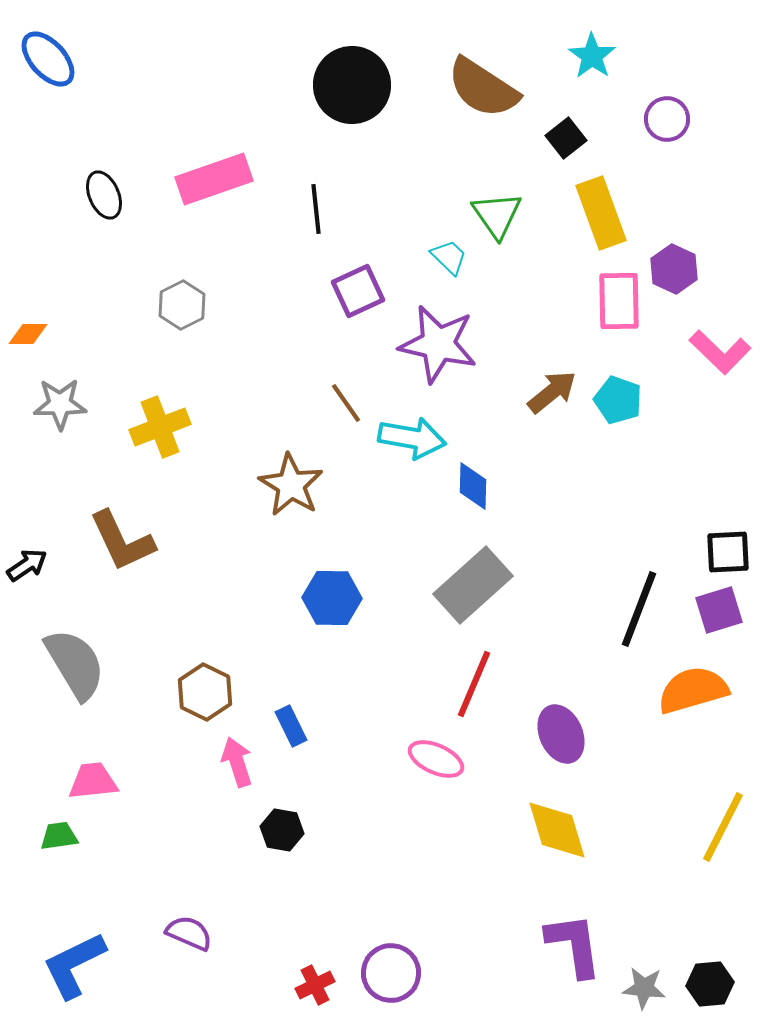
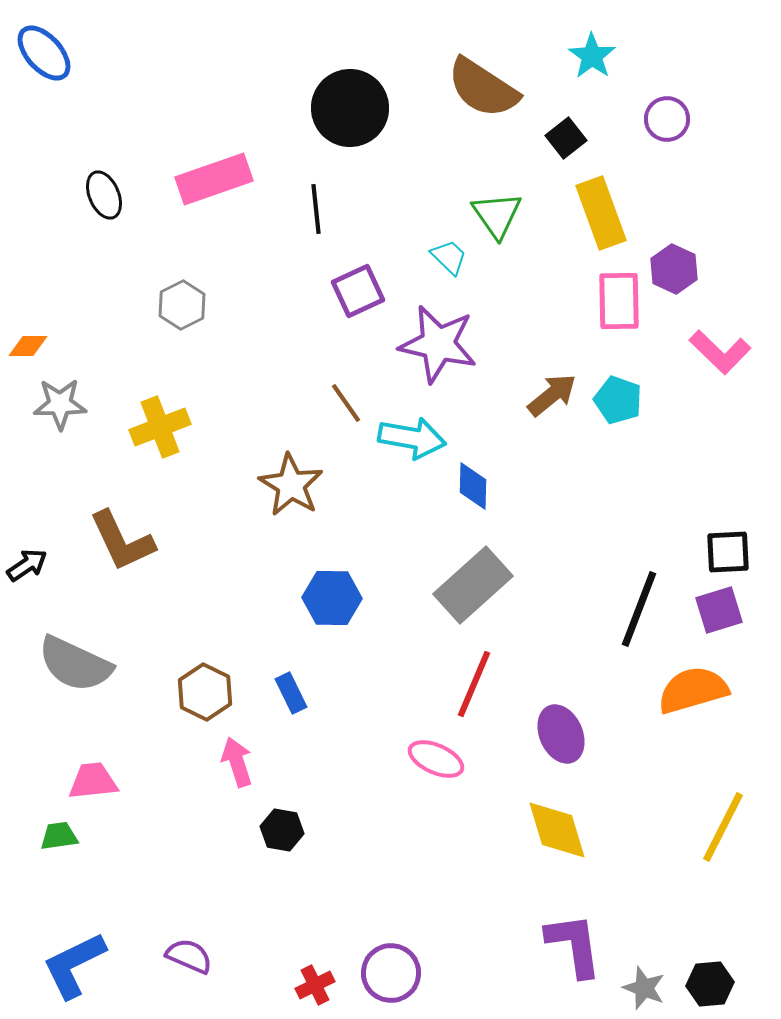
blue ellipse at (48, 59): moved 4 px left, 6 px up
black circle at (352, 85): moved 2 px left, 23 px down
orange diamond at (28, 334): moved 12 px down
brown arrow at (552, 392): moved 3 px down
gray semicircle at (75, 664): rotated 146 degrees clockwise
blue rectangle at (291, 726): moved 33 px up
purple semicircle at (189, 933): moved 23 px down
gray star at (644, 988): rotated 15 degrees clockwise
